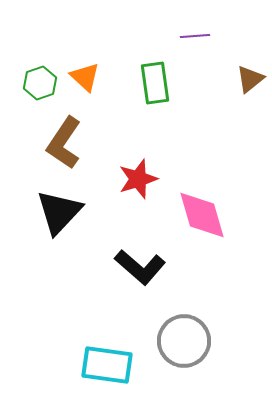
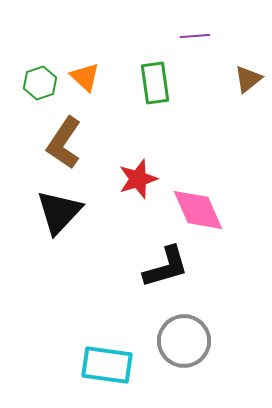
brown triangle: moved 2 px left
pink diamond: moved 4 px left, 5 px up; rotated 8 degrees counterclockwise
black L-shape: moved 26 px right; rotated 57 degrees counterclockwise
